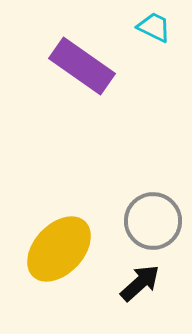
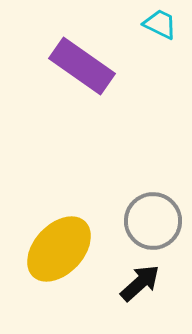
cyan trapezoid: moved 6 px right, 3 px up
